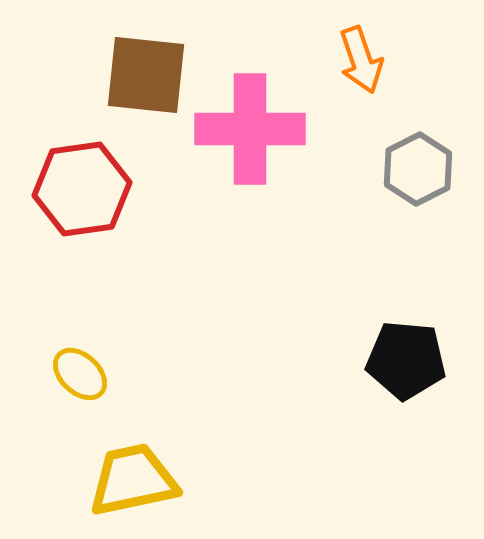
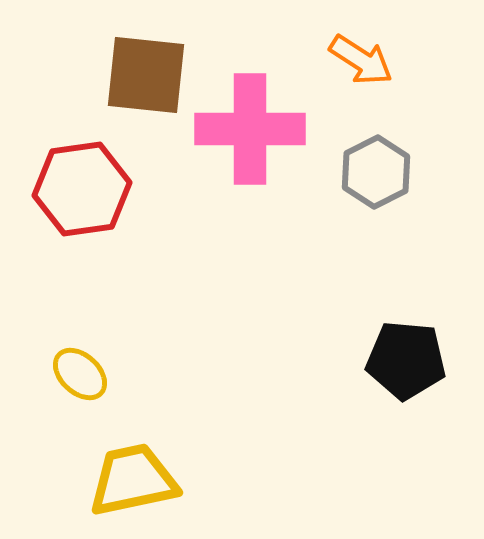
orange arrow: rotated 38 degrees counterclockwise
gray hexagon: moved 42 px left, 3 px down
